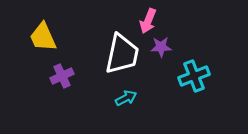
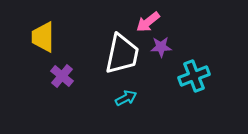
pink arrow: moved 1 px down; rotated 30 degrees clockwise
yellow trapezoid: rotated 24 degrees clockwise
purple cross: rotated 25 degrees counterclockwise
